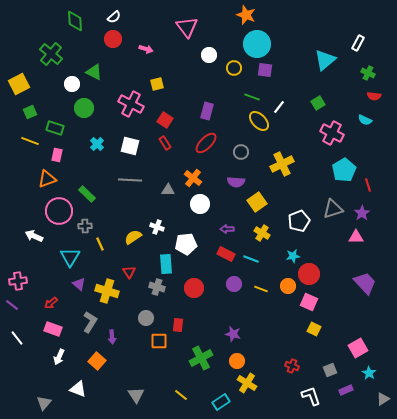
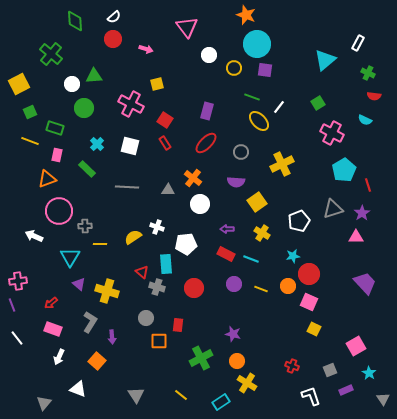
green triangle at (94, 72): moved 4 px down; rotated 30 degrees counterclockwise
gray line at (130, 180): moved 3 px left, 7 px down
green rectangle at (87, 194): moved 25 px up
yellow line at (100, 244): rotated 64 degrees counterclockwise
red triangle at (129, 272): moved 13 px right; rotated 16 degrees counterclockwise
purple line at (12, 305): rotated 32 degrees clockwise
pink square at (358, 348): moved 2 px left, 2 px up
gray triangle at (383, 399): rotated 32 degrees counterclockwise
